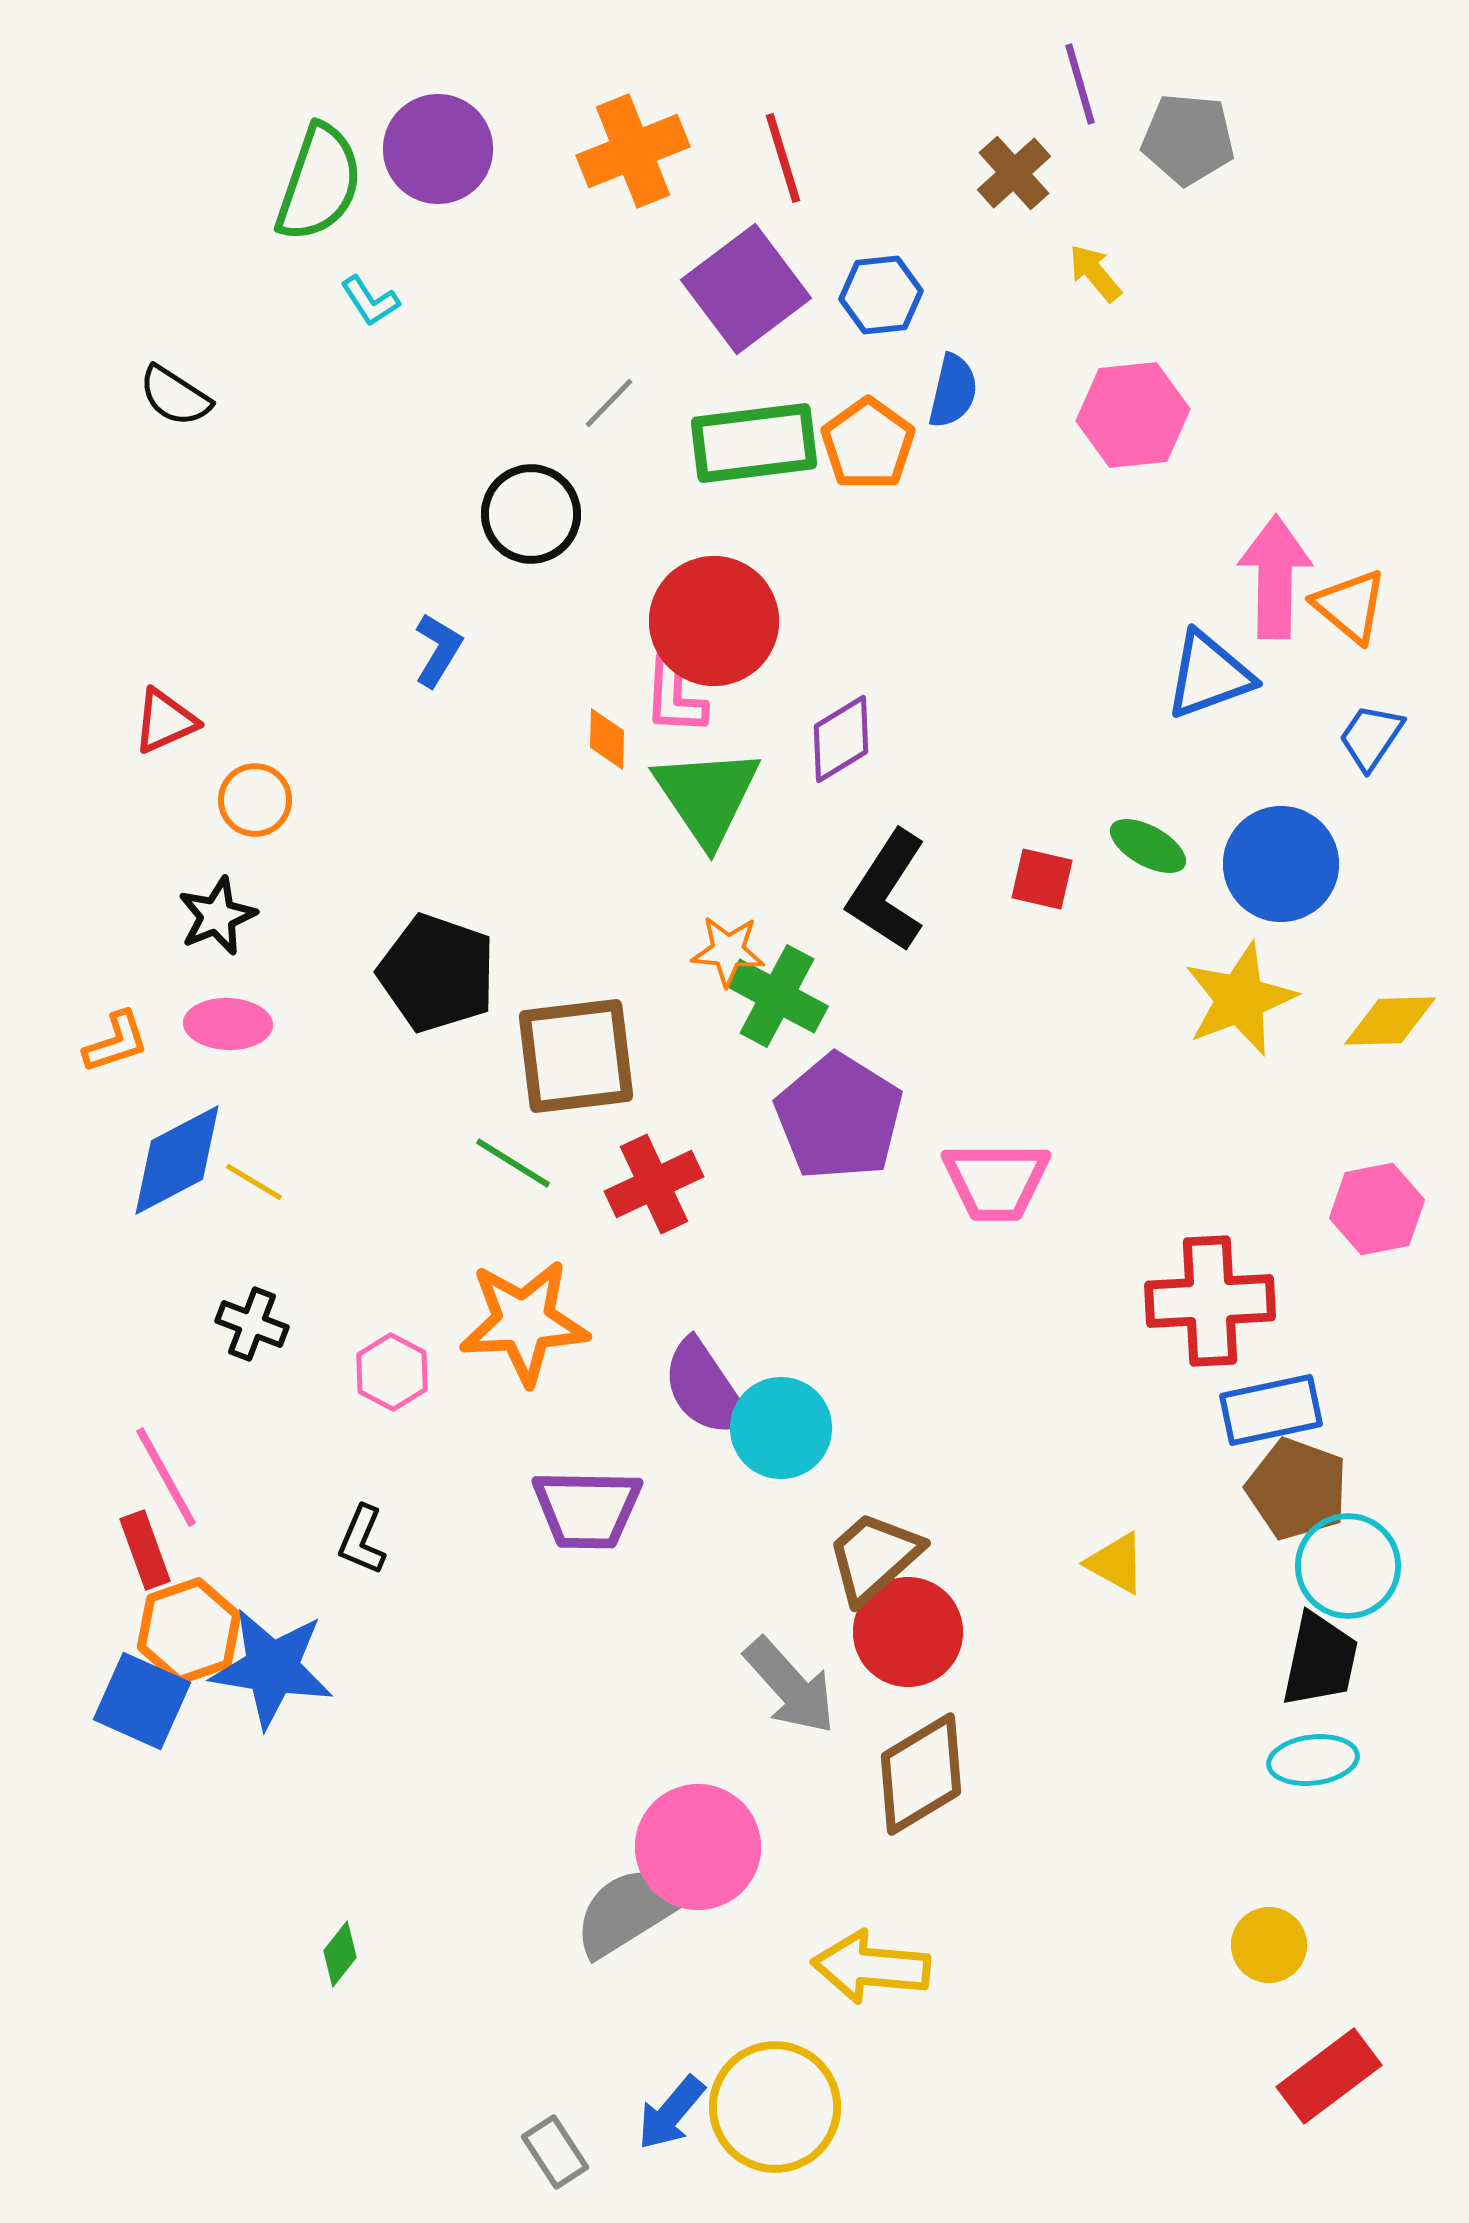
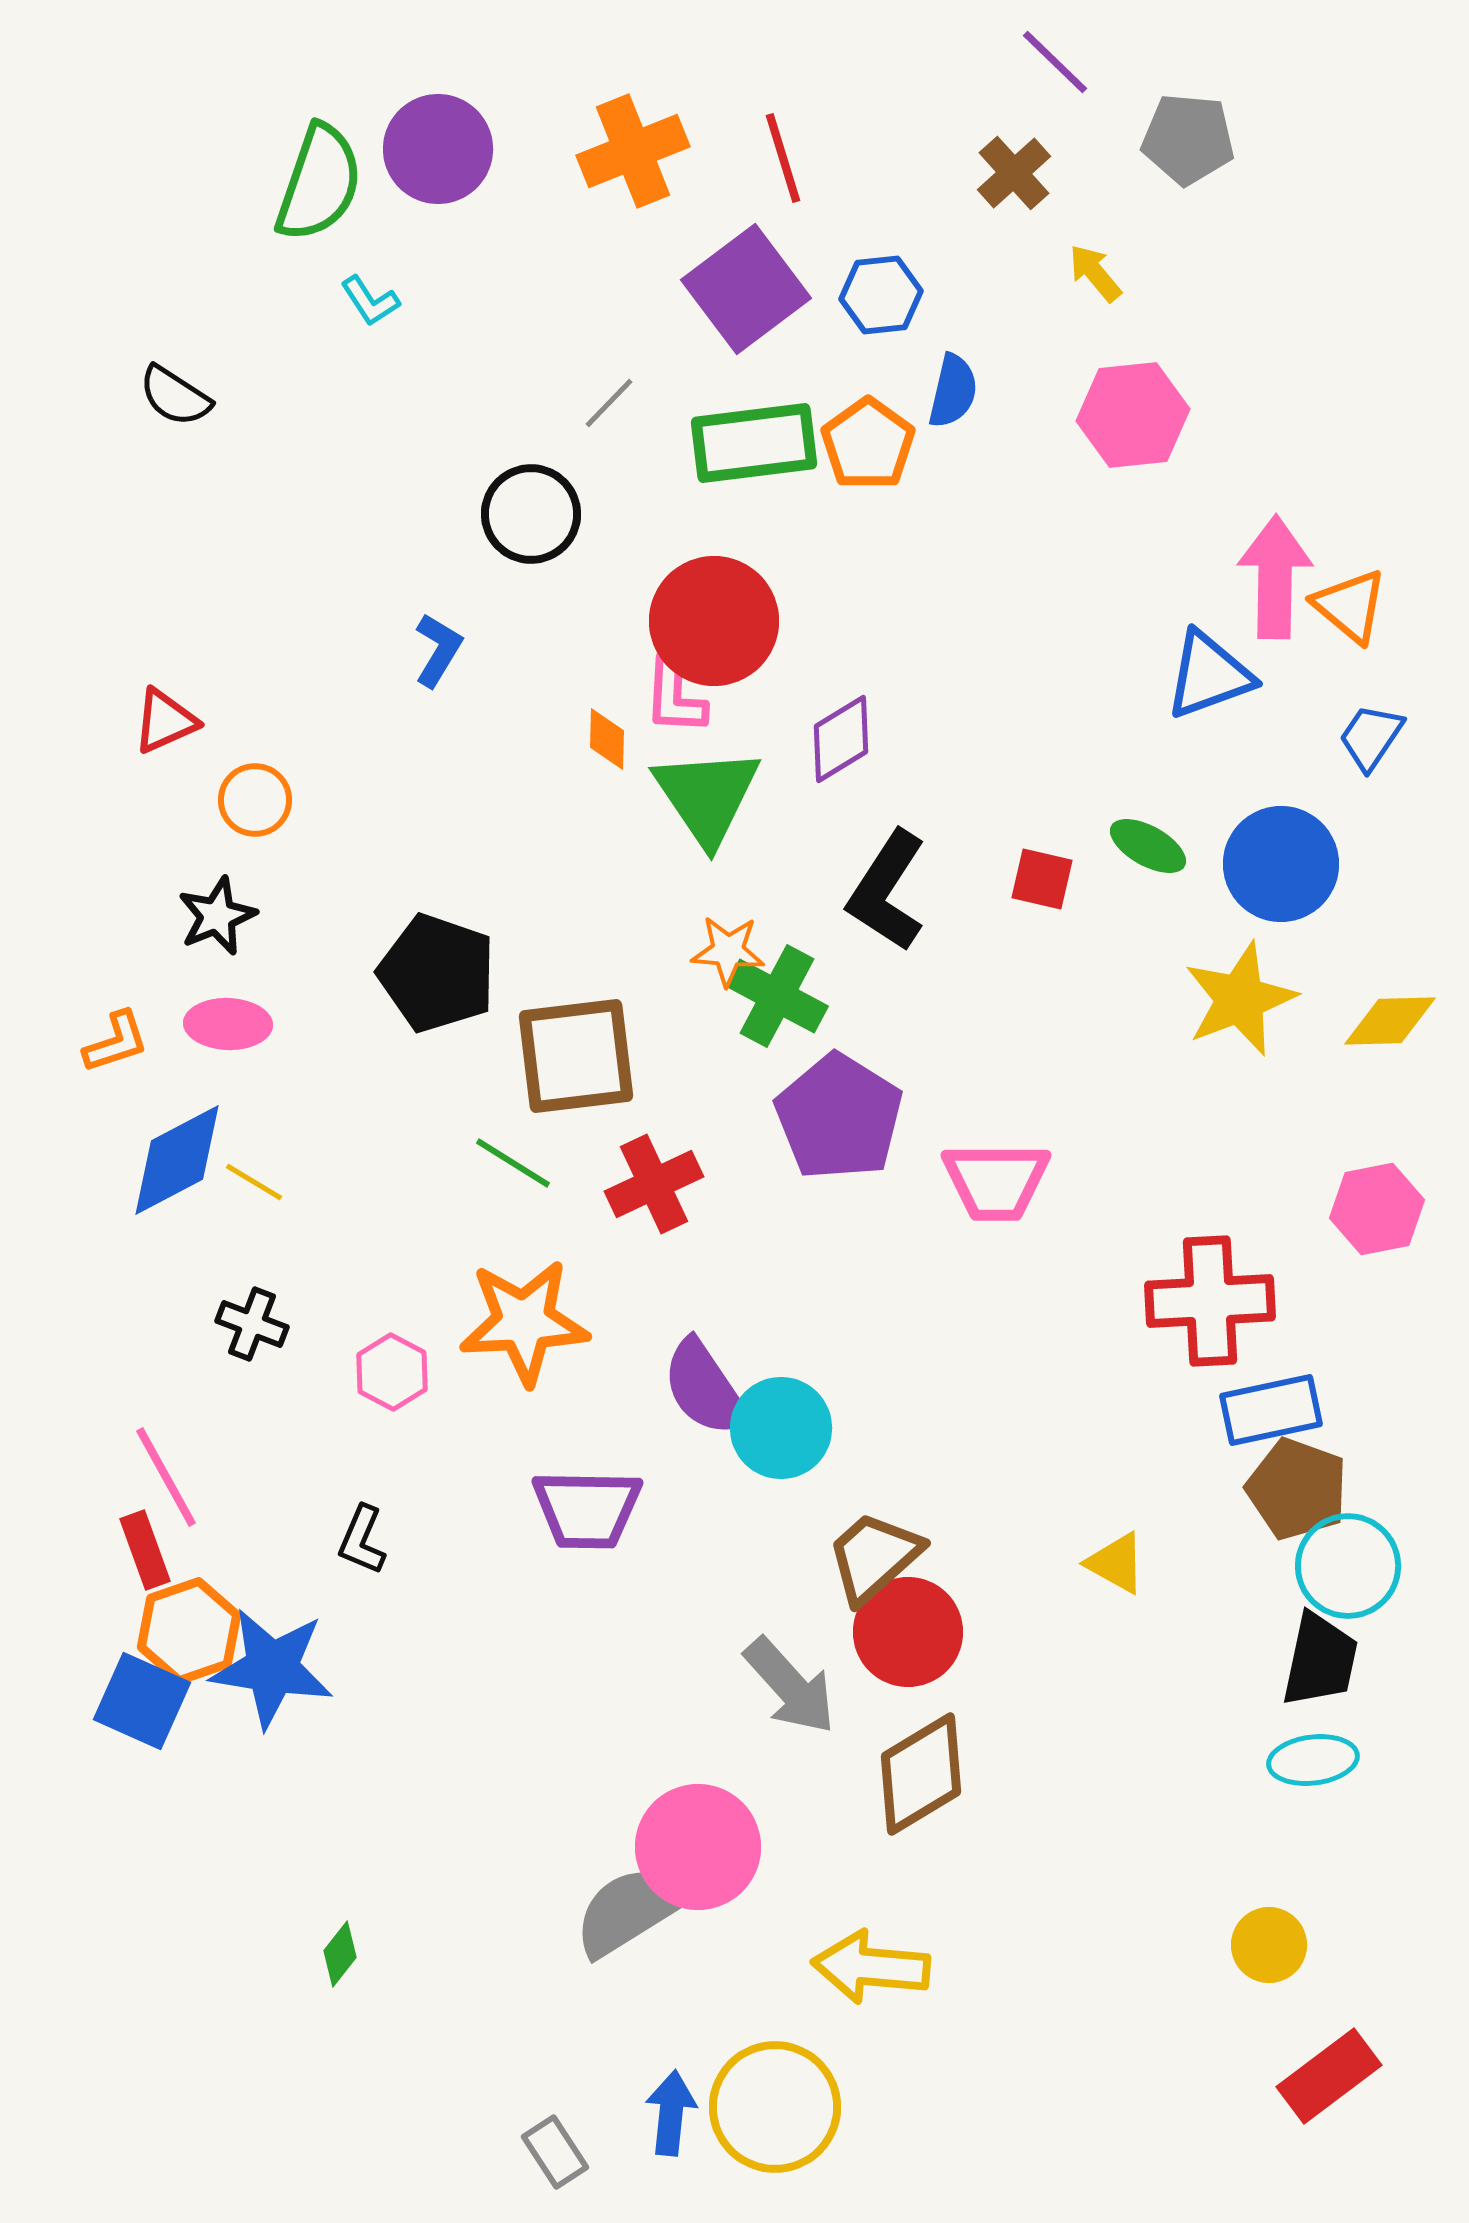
purple line at (1080, 84): moved 25 px left, 22 px up; rotated 30 degrees counterclockwise
blue arrow at (671, 2113): rotated 146 degrees clockwise
